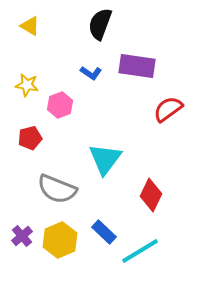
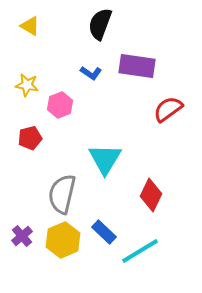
cyan triangle: rotated 6 degrees counterclockwise
gray semicircle: moved 5 px right, 5 px down; rotated 81 degrees clockwise
yellow hexagon: moved 3 px right
